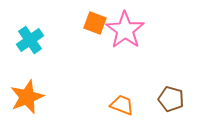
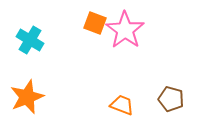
cyan cross: rotated 24 degrees counterclockwise
